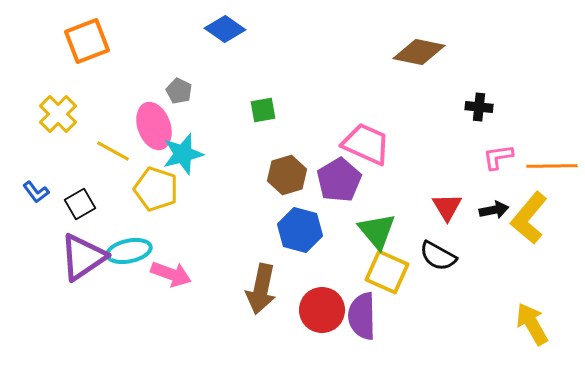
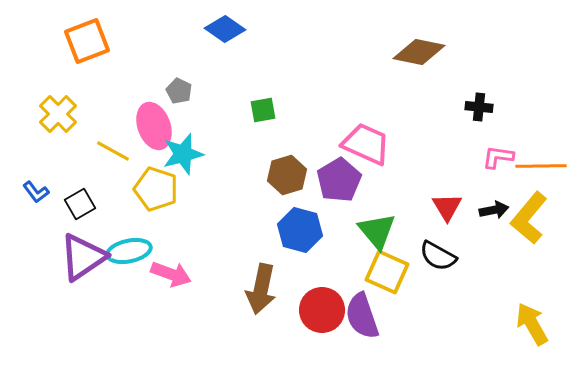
pink L-shape: rotated 16 degrees clockwise
orange line: moved 11 px left
purple semicircle: rotated 18 degrees counterclockwise
